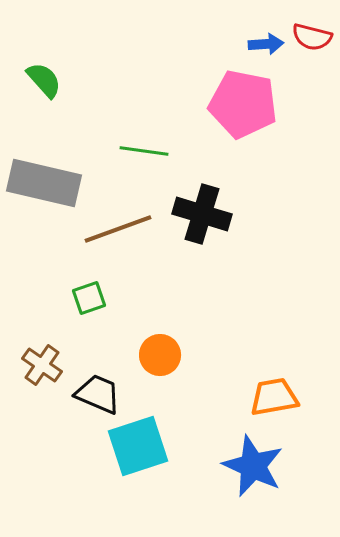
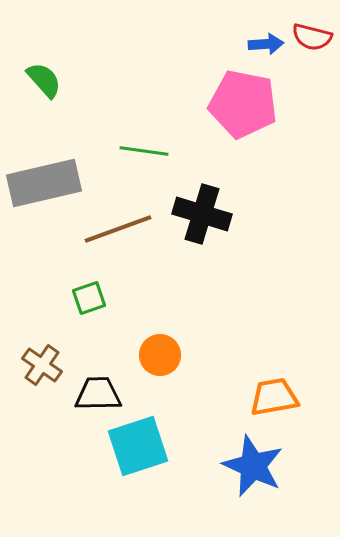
gray rectangle: rotated 26 degrees counterclockwise
black trapezoid: rotated 24 degrees counterclockwise
